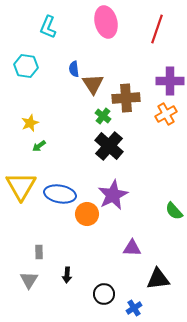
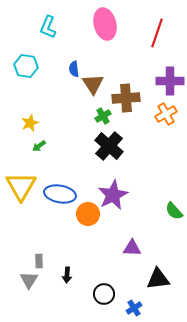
pink ellipse: moved 1 px left, 2 px down
red line: moved 4 px down
green cross: rotated 21 degrees clockwise
orange circle: moved 1 px right
gray rectangle: moved 9 px down
